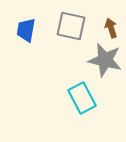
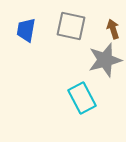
brown arrow: moved 2 px right, 1 px down
gray star: rotated 28 degrees counterclockwise
